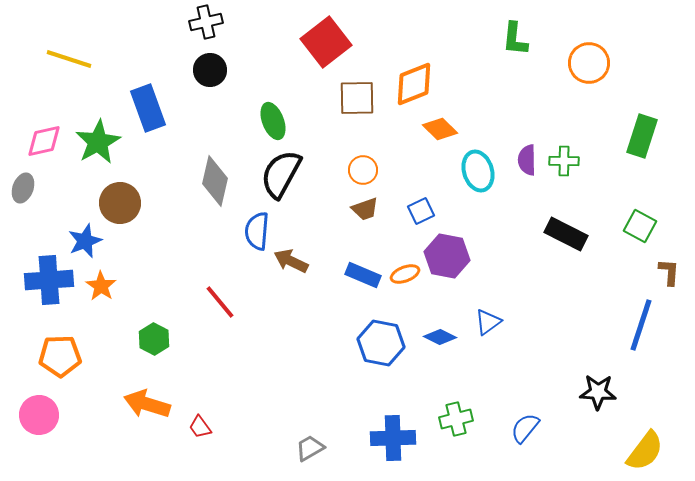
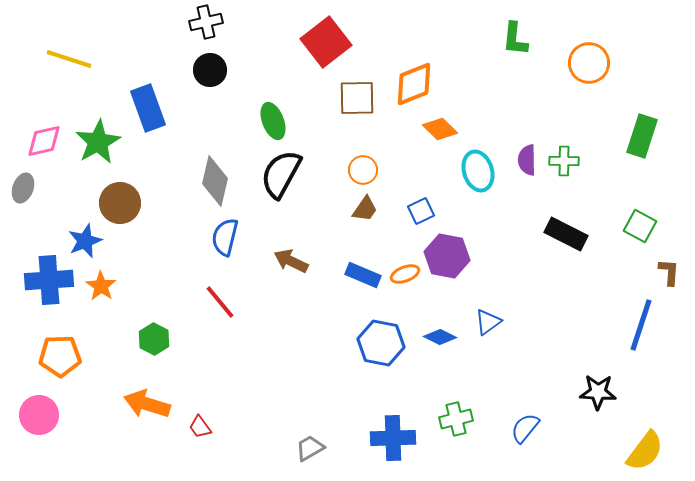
brown trapezoid at (365, 209): rotated 36 degrees counterclockwise
blue semicircle at (257, 231): moved 32 px left, 6 px down; rotated 9 degrees clockwise
